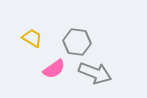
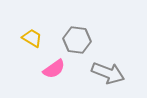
gray hexagon: moved 2 px up
gray arrow: moved 13 px right
